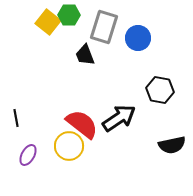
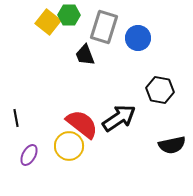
purple ellipse: moved 1 px right
